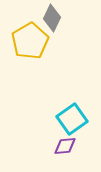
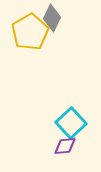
yellow pentagon: moved 9 px up
cyan square: moved 1 px left, 4 px down; rotated 8 degrees counterclockwise
